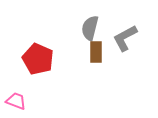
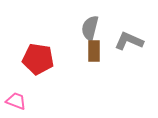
gray L-shape: moved 4 px right, 3 px down; rotated 52 degrees clockwise
brown rectangle: moved 2 px left, 1 px up
red pentagon: rotated 16 degrees counterclockwise
